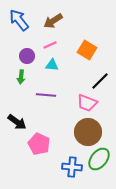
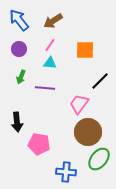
pink line: rotated 32 degrees counterclockwise
orange square: moved 2 px left; rotated 30 degrees counterclockwise
purple circle: moved 8 px left, 7 px up
cyan triangle: moved 2 px left, 2 px up
green arrow: rotated 16 degrees clockwise
purple line: moved 1 px left, 7 px up
pink trapezoid: moved 8 px left, 1 px down; rotated 105 degrees clockwise
black arrow: rotated 48 degrees clockwise
pink pentagon: rotated 15 degrees counterclockwise
blue cross: moved 6 px left, 5 px down
